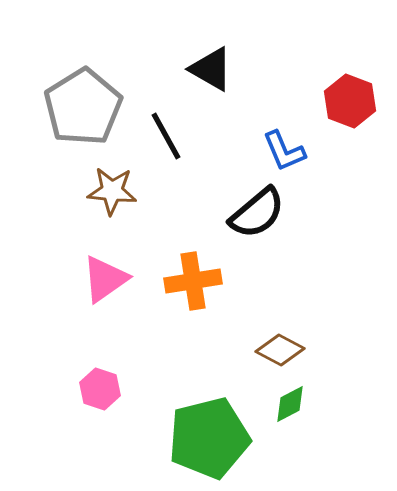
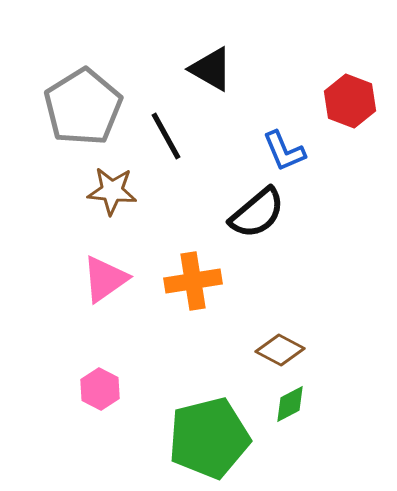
pink hexagon: rotated 9 degrees clockwise
